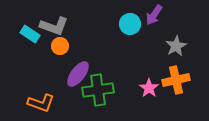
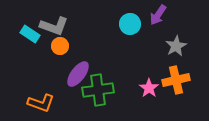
purple arrow: moved 4 px right
